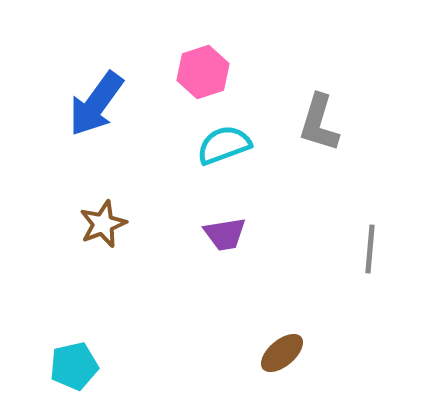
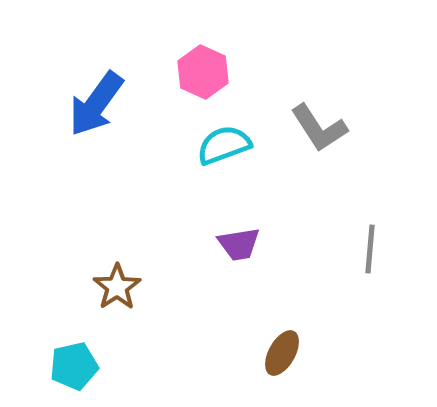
pink hexagon: rotated 18 degrees counterclockwise
gray L-shape: moved 5 px down; rotated 50 degrees counterclockwise
brown star: moved 14 px right, 63 px down; rotated 12 degrees counterclockwise
purple trapezoid: moved 14 px right, 10 px down
brown ellipse: rotated 21 degrees counterclockwise
